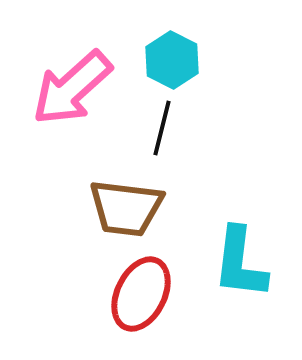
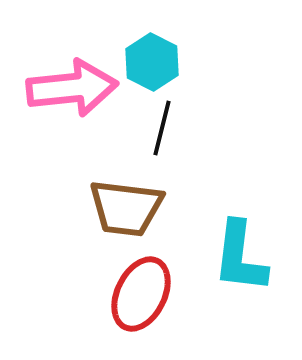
cyan hexagon: moved 20 px left, 2 px down
pink arrow: rotated 144 degrees counterclockwise
cyan L-shape: moved 6 px up
